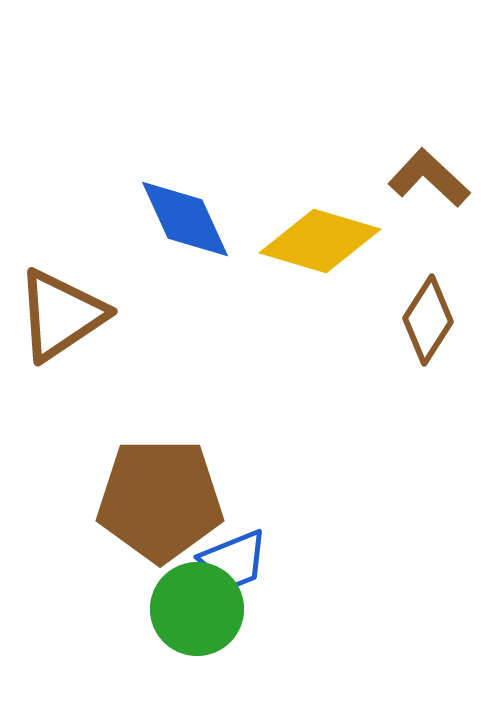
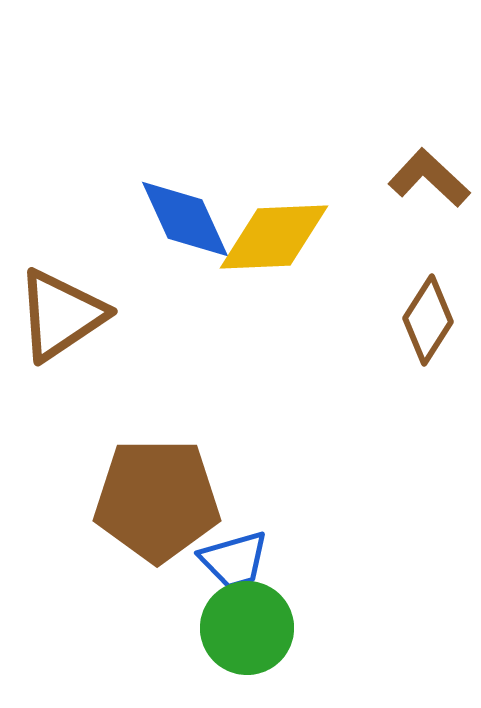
yellow diamond: moved 46 px left, 4 px up; rotated 19 degrees counterclockwise
brown pentagon: moved 3 px left
blue trapezoid: rotated 6 degrees clockwise
green circle: moved 50 px right, 19 px down
